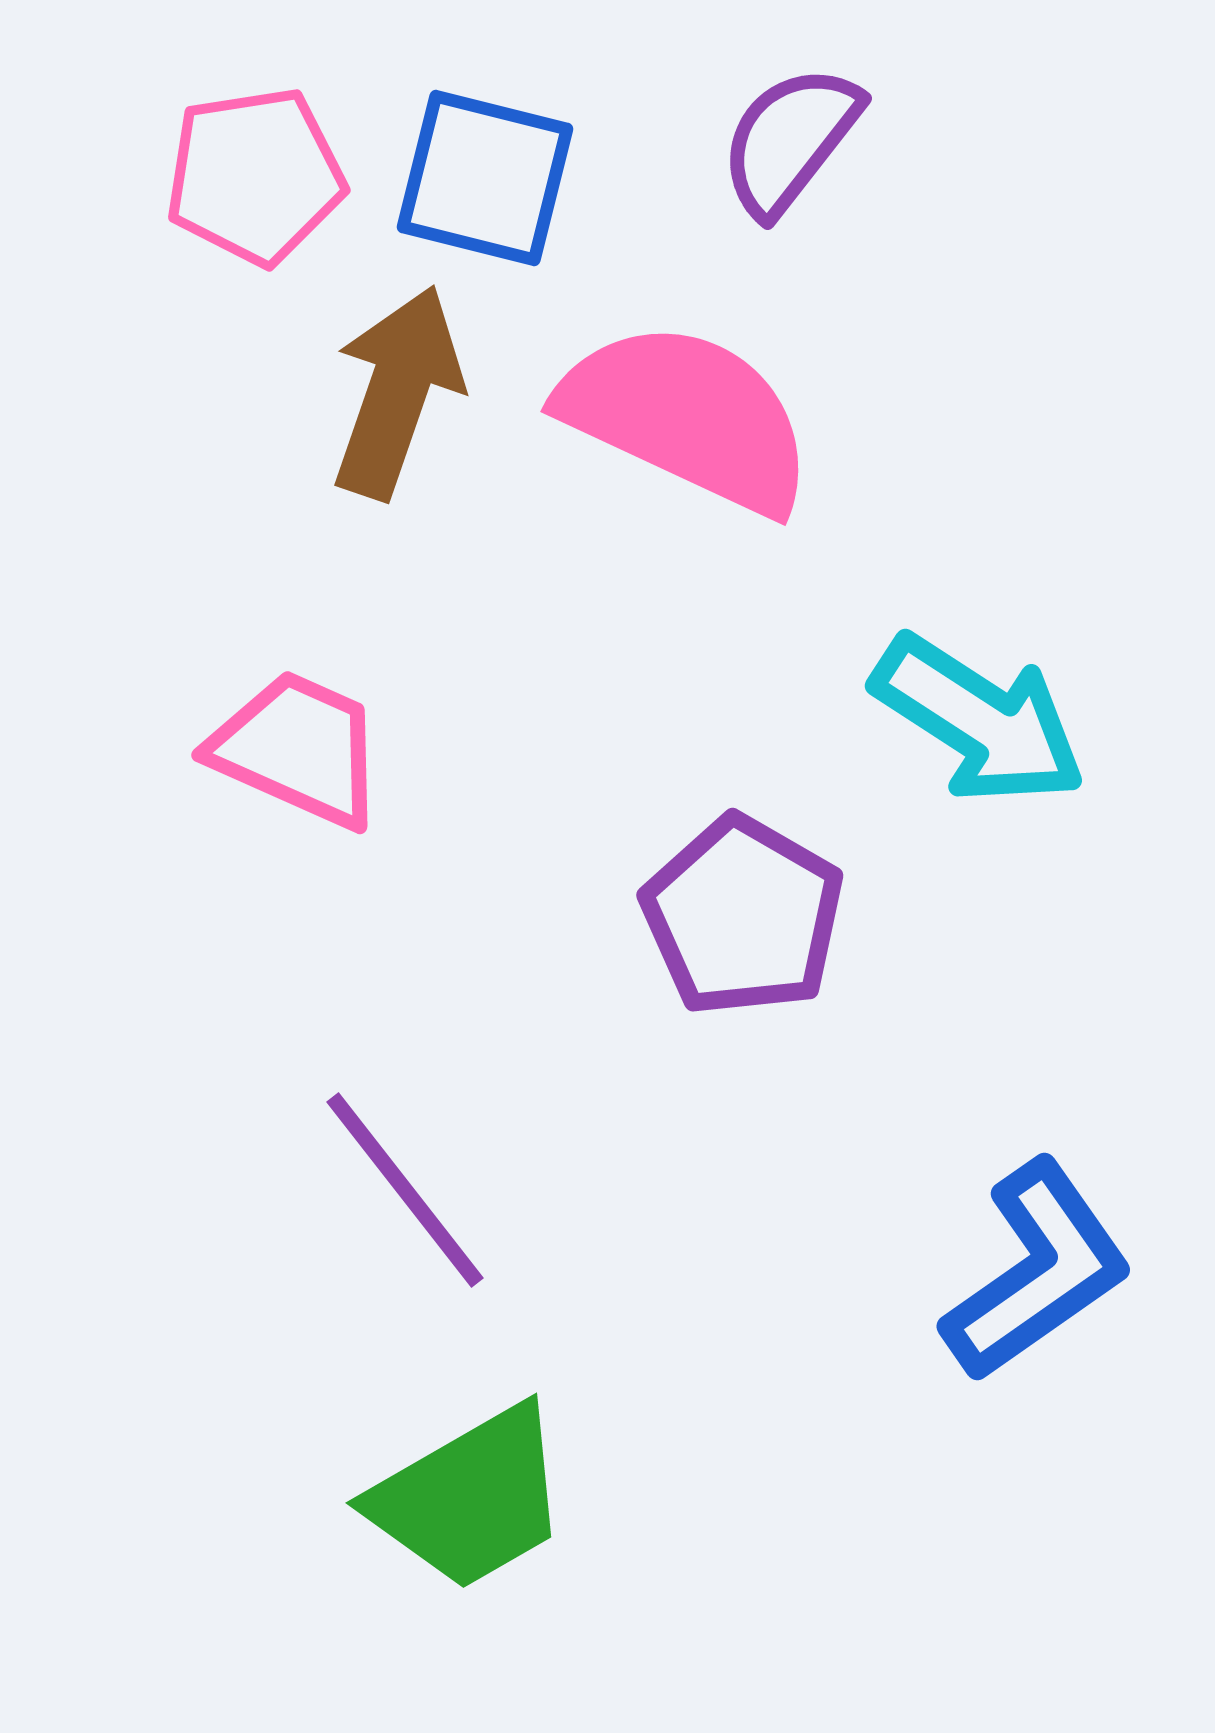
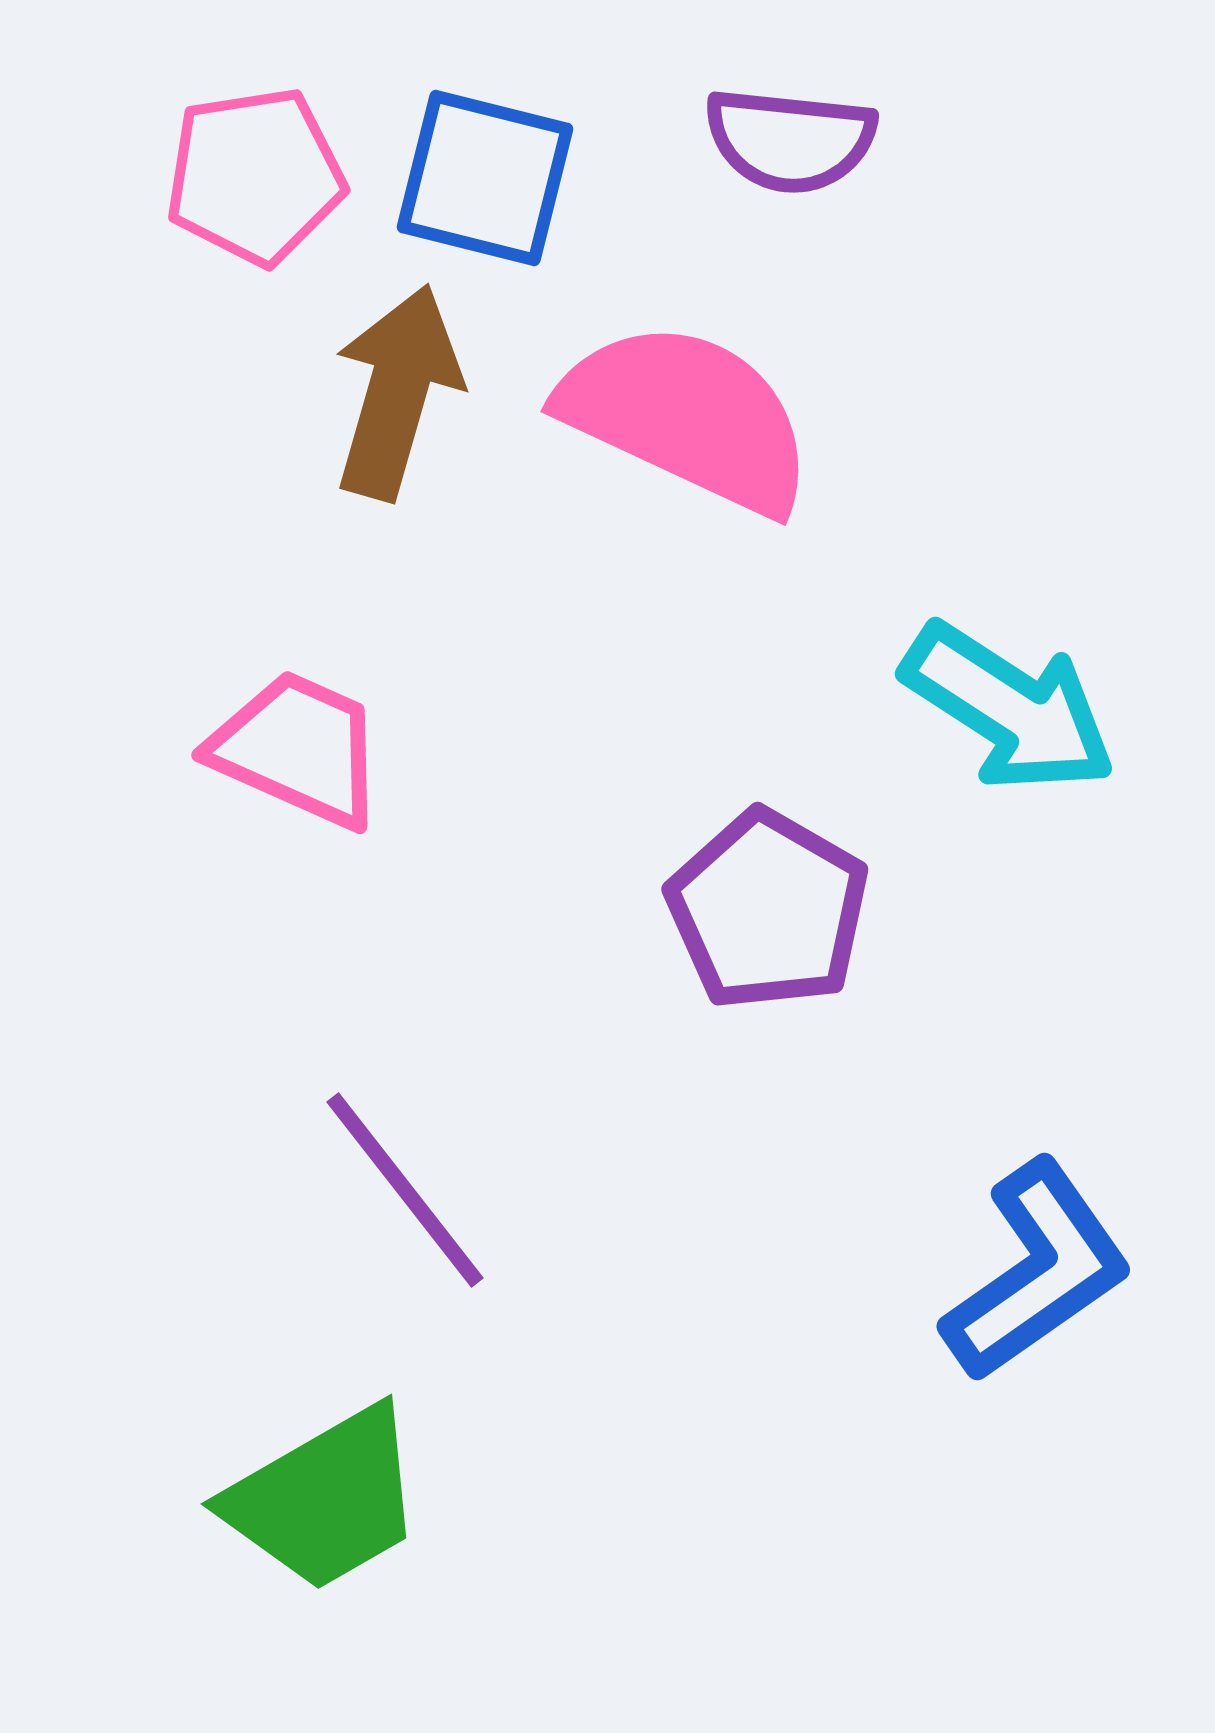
purple semicircle: rotated 122 degrees counterclockwise
brown arrow: rotated 3 degrees counterclockwise
cyan arrow: moved 30 px right, 12 px up
purple pentagon: moved 25 px right, 6 px up
green trapezoid: moved 145 px left, 1 px down
